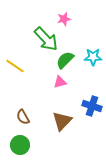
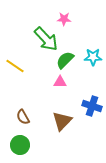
pink star: rotated 16 degrees clockwise
pink triangle: rotated 16 degrees clockwise
